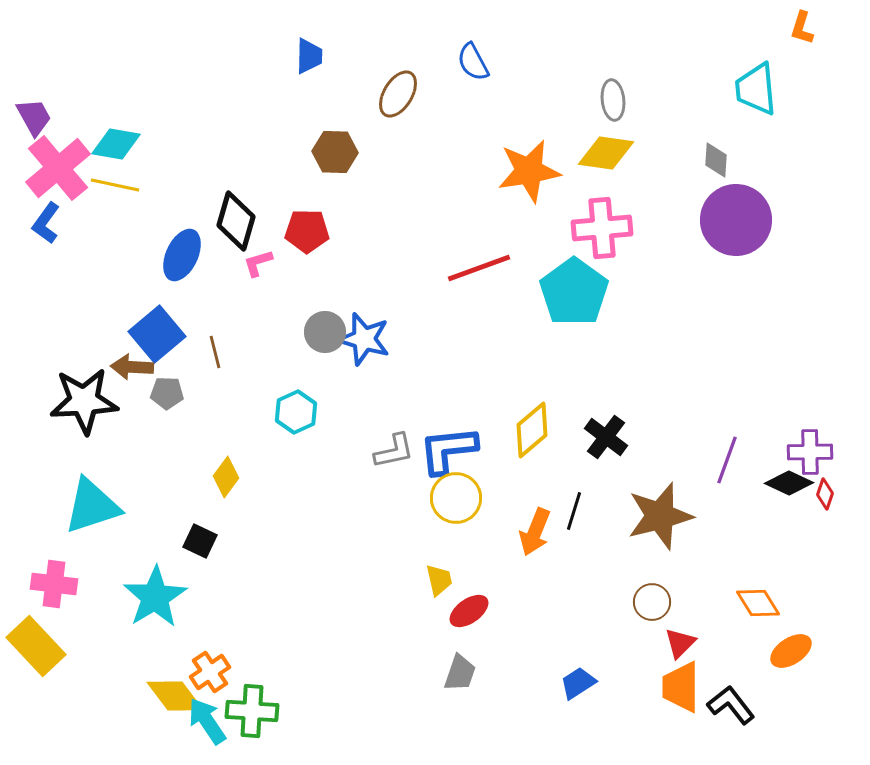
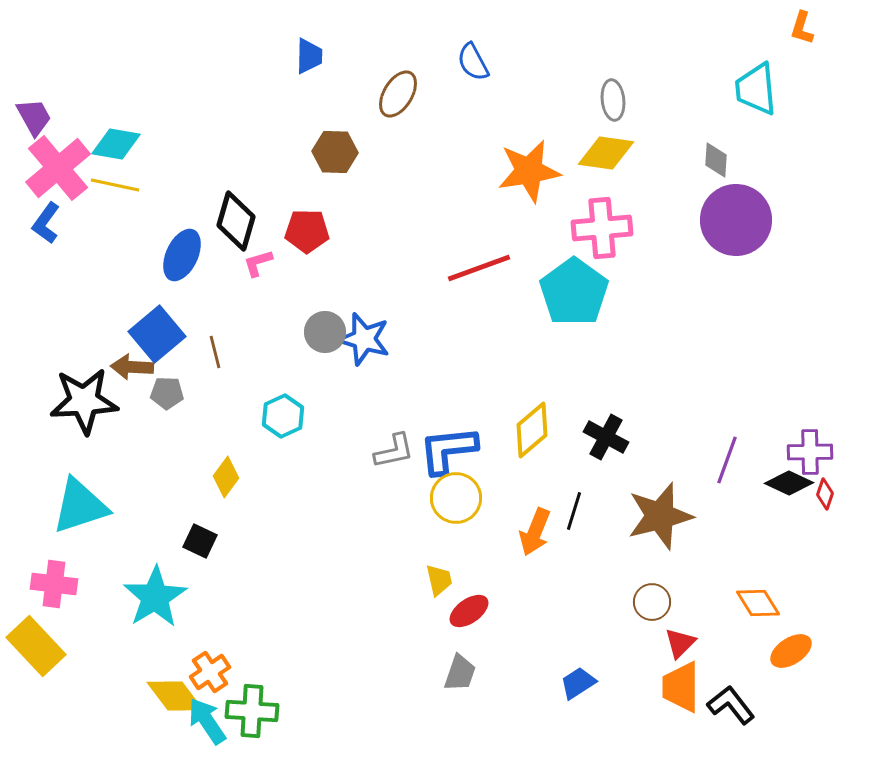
cyan hexagon at (296, 412): moved 13 px left, 4 px down
black cross at (606, 437): rotated 9 degrees counterclockwise
cyan triangle at (92, 506): moved 12 px left
